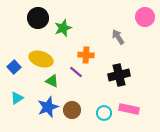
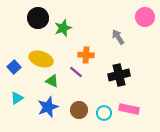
brown circle: moved 7 px right
